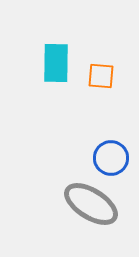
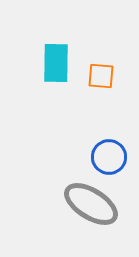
blue circle: moved 2 px left, 1 px up
